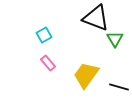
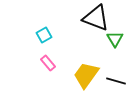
black line: moved 3 px left, 6 px up
